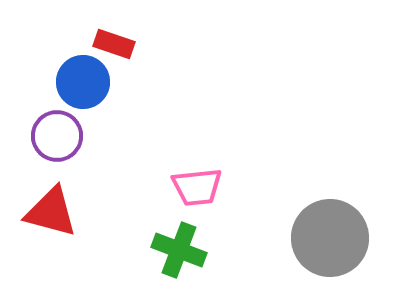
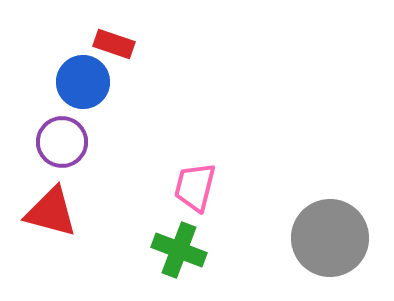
purple circle: moved 5 px right, 6 px down
pink trapezoid: moved 2 px left; rotated 110 degrees clockwise
